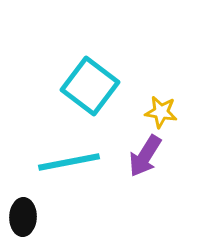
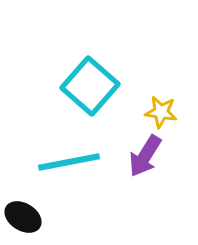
cyan square: rotated 4 degrees clockwise
black ellipse: rotated 60 degrees counterclockwise
